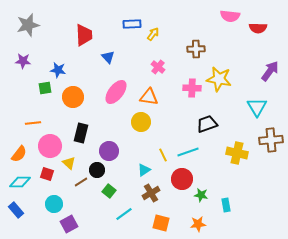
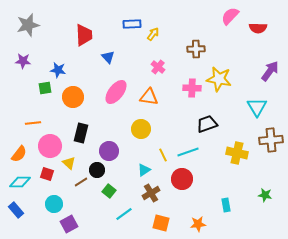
pink semicircle at (230, 16): rotated 126 degrees clockwise
yellow circle at (141, 122): moved 7 px down
green star at (201, 195): moved 64 px right
